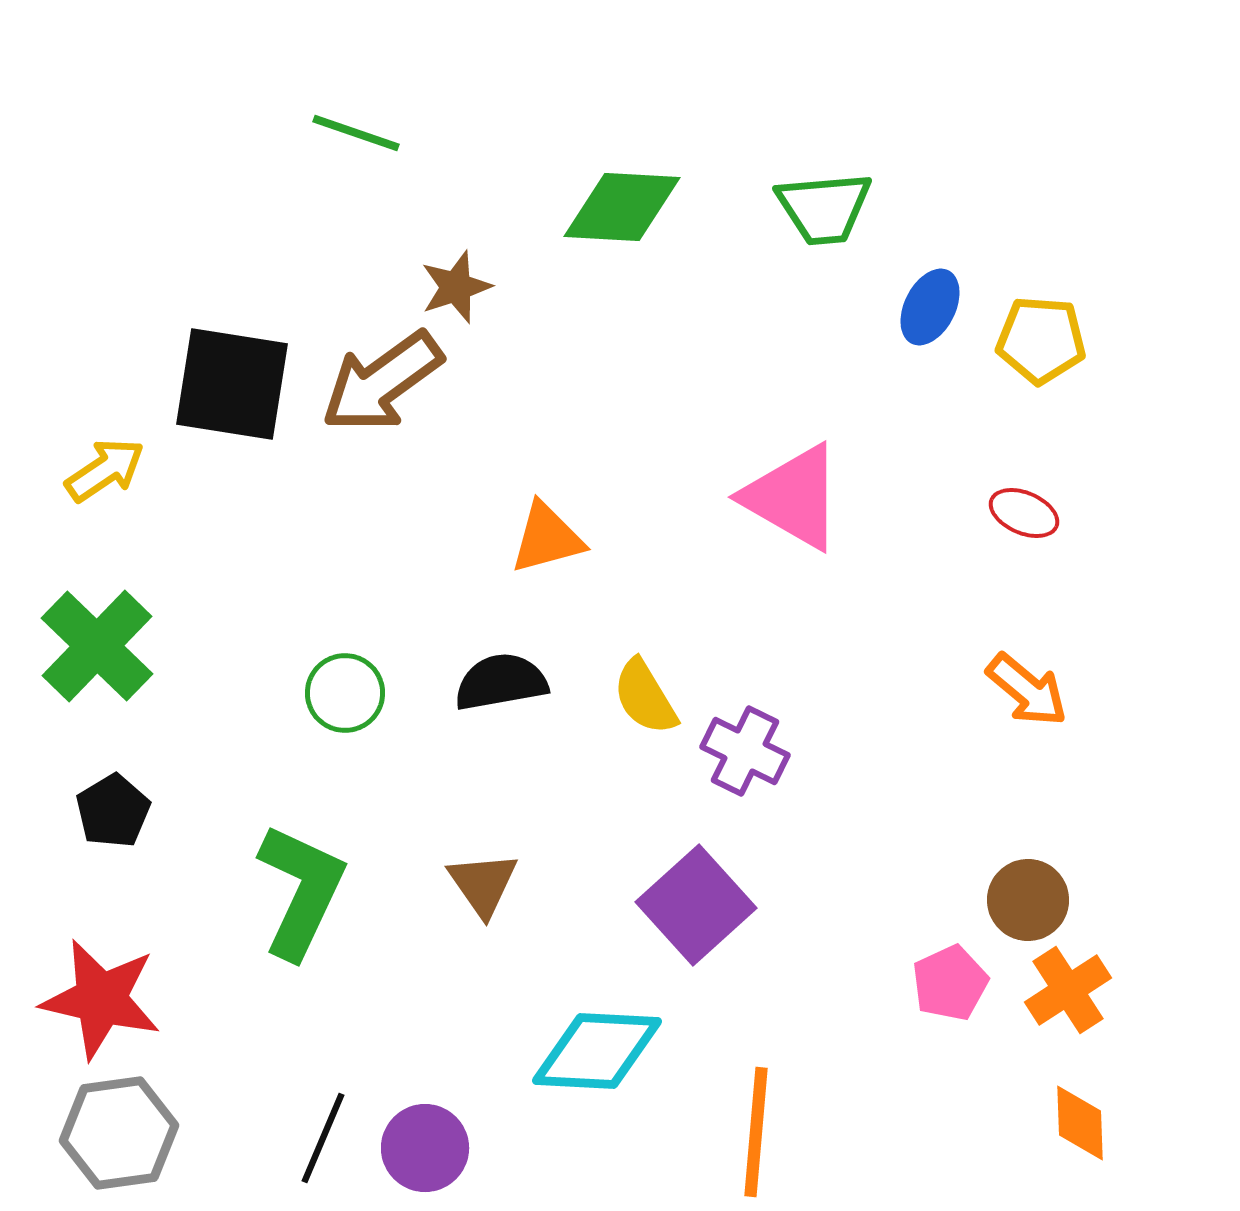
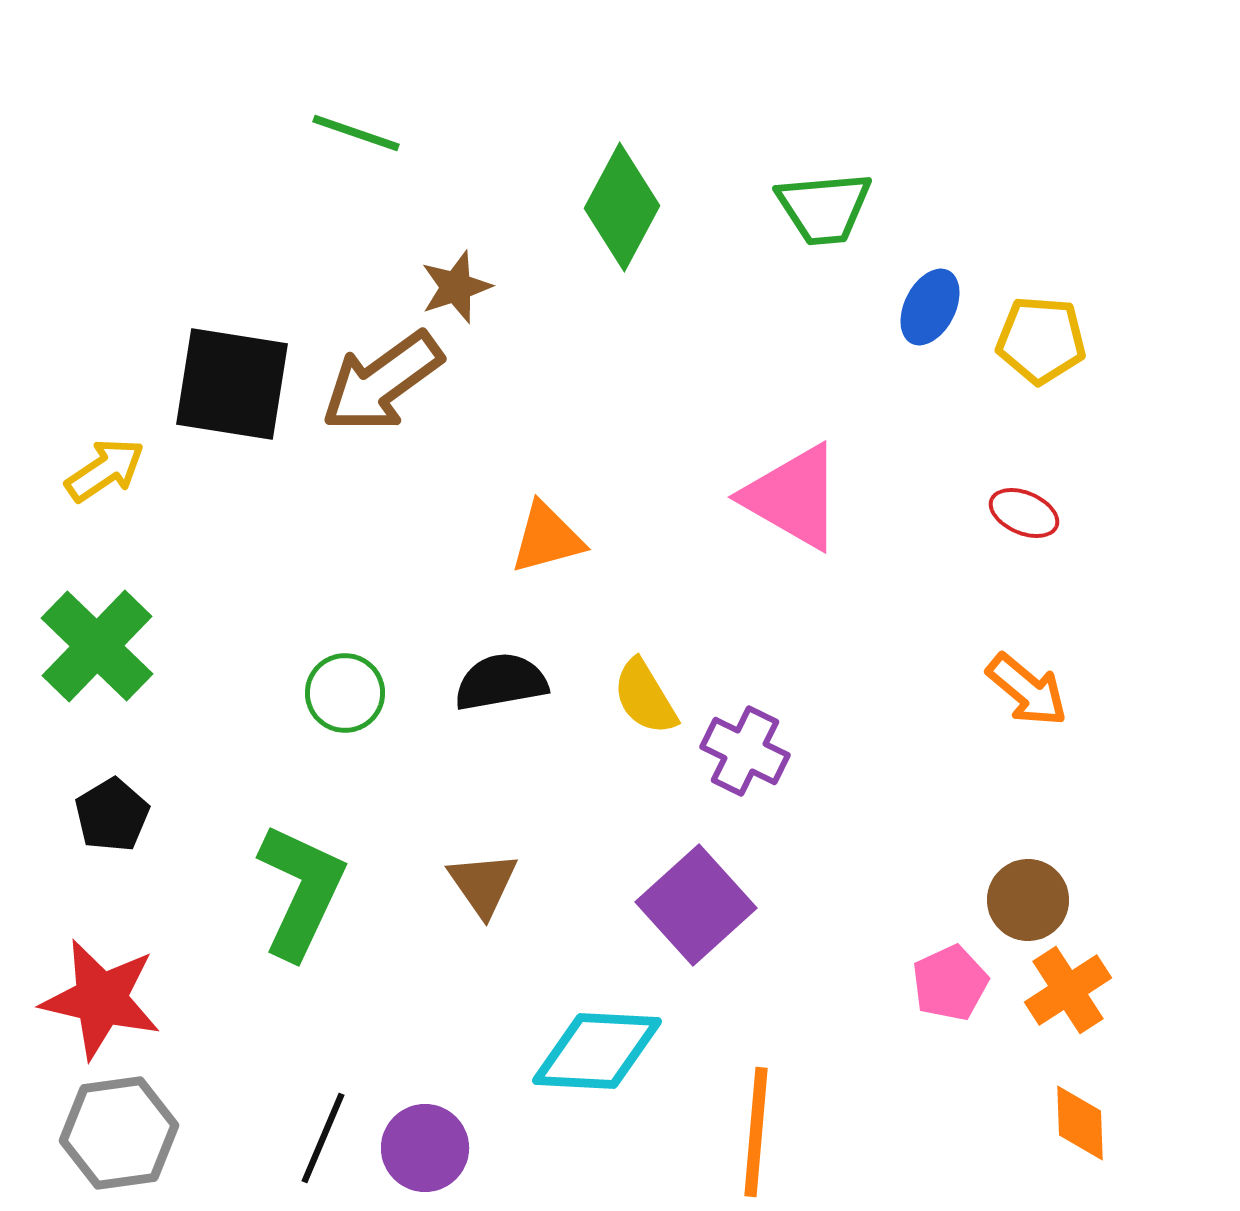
green diamond: rotated 65 degrees counterclockwise
black pentagon: moved 1 px left, 4 px down
